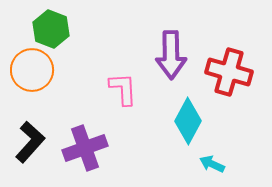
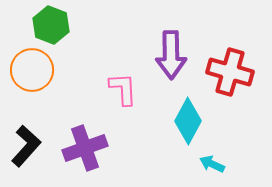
green hexagon: moved 4 px up
red cross: moved 1 px right
black L-shape: moved 4 px left, 4 px down
